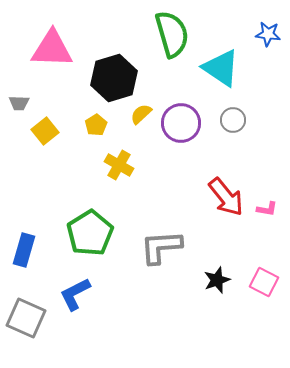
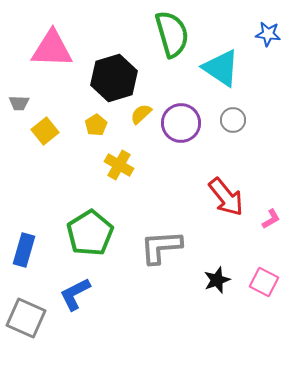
pink L-shape: moved 4 px right, 10 px down; rotated 40 degrees counterclockwise
